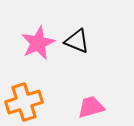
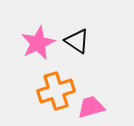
black triangle: rotated 12 degrees clockwise
orange cross: moved 32 px right, 11 px up
